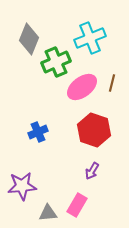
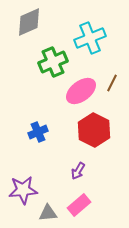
gray diamond: moved 17 px up; rotated 44 degrees clockwise
green cross: moved 3 px left
brown line: rotated 12 degrees clockwise
pink ellipse: moved 1 px left, 4 px down
red hexagon: rotated 8 degrees clockwise
purple arrow: moved 14 px left
purple star: moved 1 px right, 4 px down
pink rectangle: moved 2 px right; rotated 20 degrees clockwise
